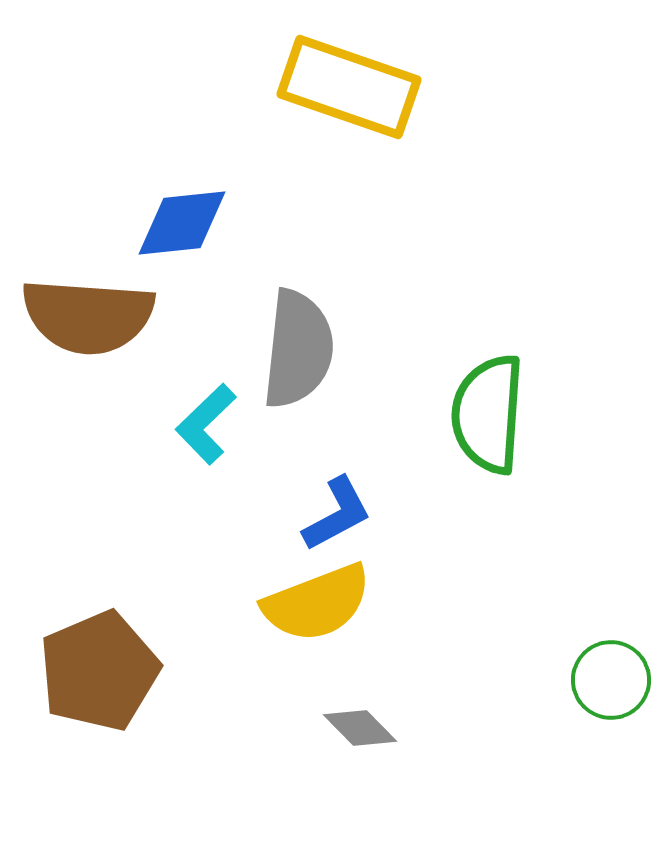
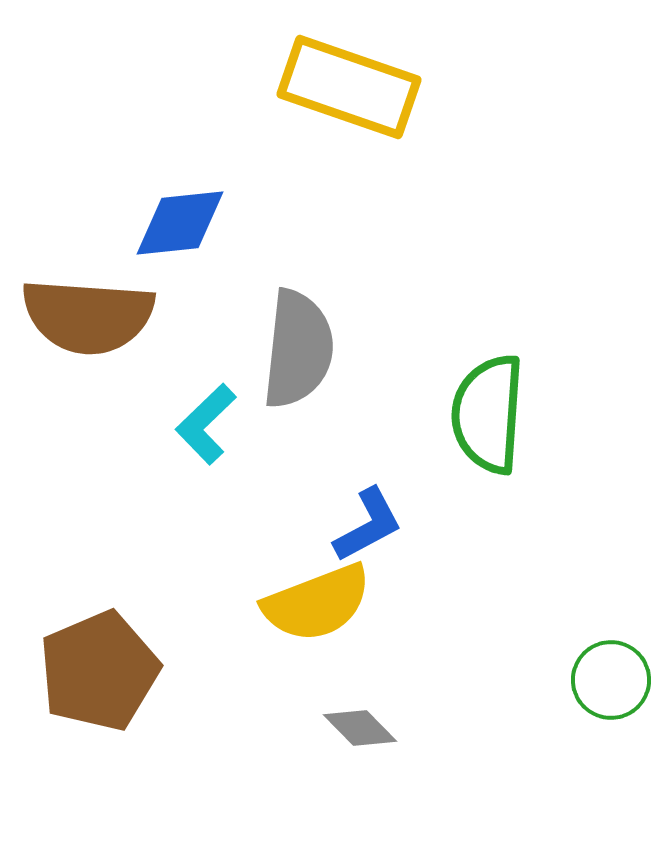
blue diamond: moved 2 px left
blue L-shape: moved 31 px right, 11 px down
